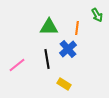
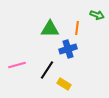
green arrow: rotated 40 degrees counterclockwise
green triangle: moved 1 px right, 2 px down
blue cross: rotated 24 degrees clockwise
black line: moved 11 px down; rotated 42 degrees clockwise
pink line: rotated 24 degrees clockwise
